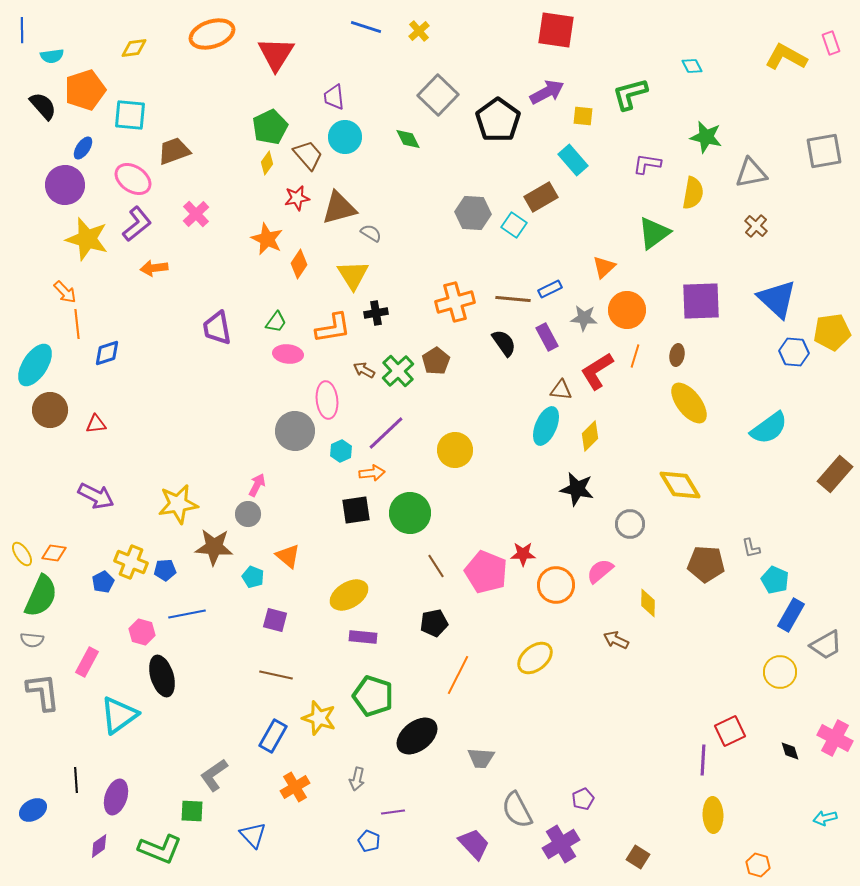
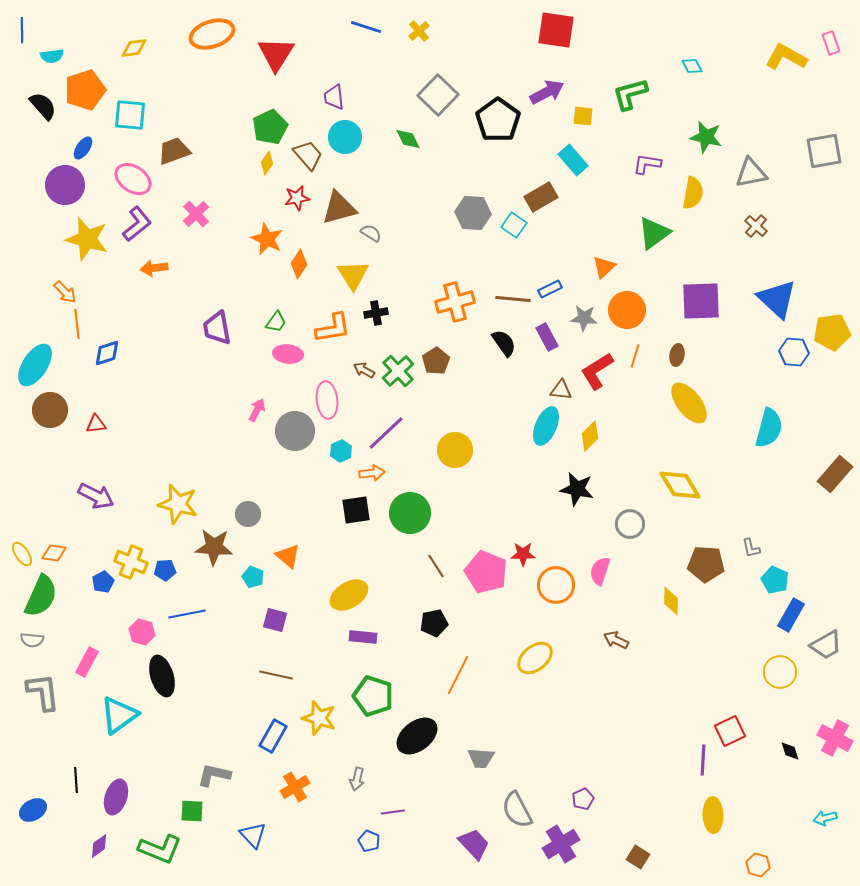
cyan semicircle at (769, 428): rotated 39 degrees counterclockwise
pink arrow at (257, 485): moved 75 px up
yellow star at (178, 504): rotated 24 degrees clockwise
pink semicircle at (600, 571): rotated 32 degrees counterclockwise
yellow diamond at (648, 603): moved 23 px right, 2 px up
gray L-shape at (214, 775): rotated 48 degrees clockwise
